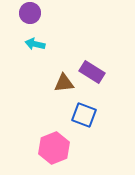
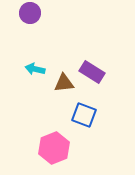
cyan arrow: moved 25 px down
